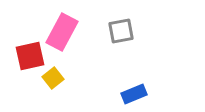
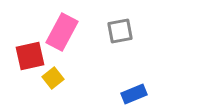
gray square: moved 1 px left
